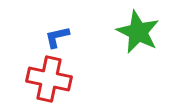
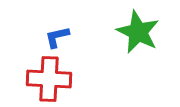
red cross: rotated 9 degrees counterclockwise
